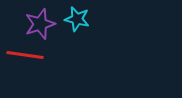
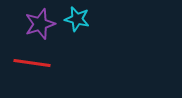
red line: moved 7 px right, 8 px down
